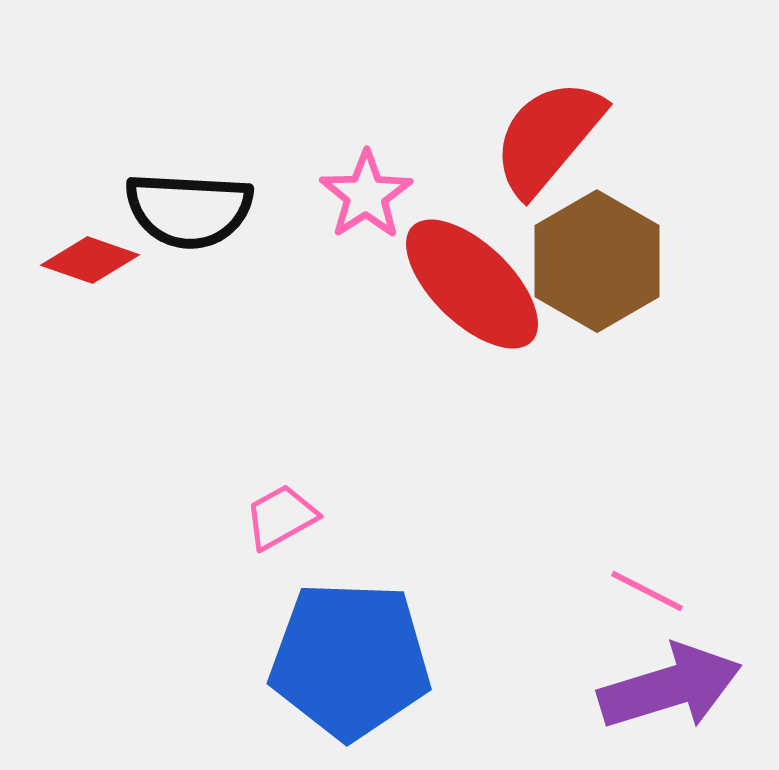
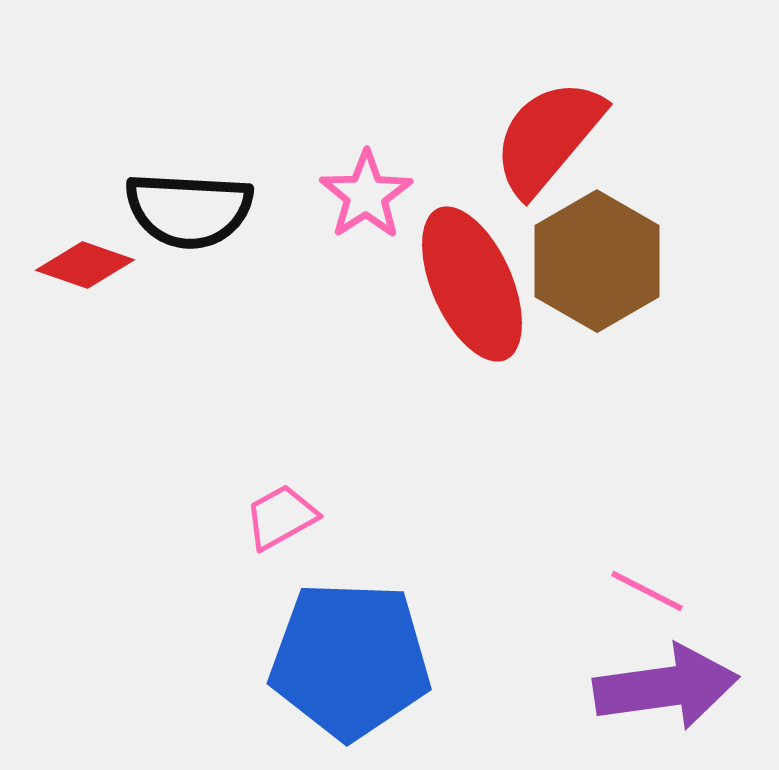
red diamond: moved 5 px left, 5 px down
red ellipse: rotated 22 degrees clockwise
purple arrow: moved 4 px left; rotated 9 degrees clockwise
